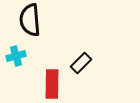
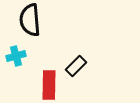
black rectangle: moved 5 px left, 3 px down
red rectangle: moved 3 px left, 1 px down
